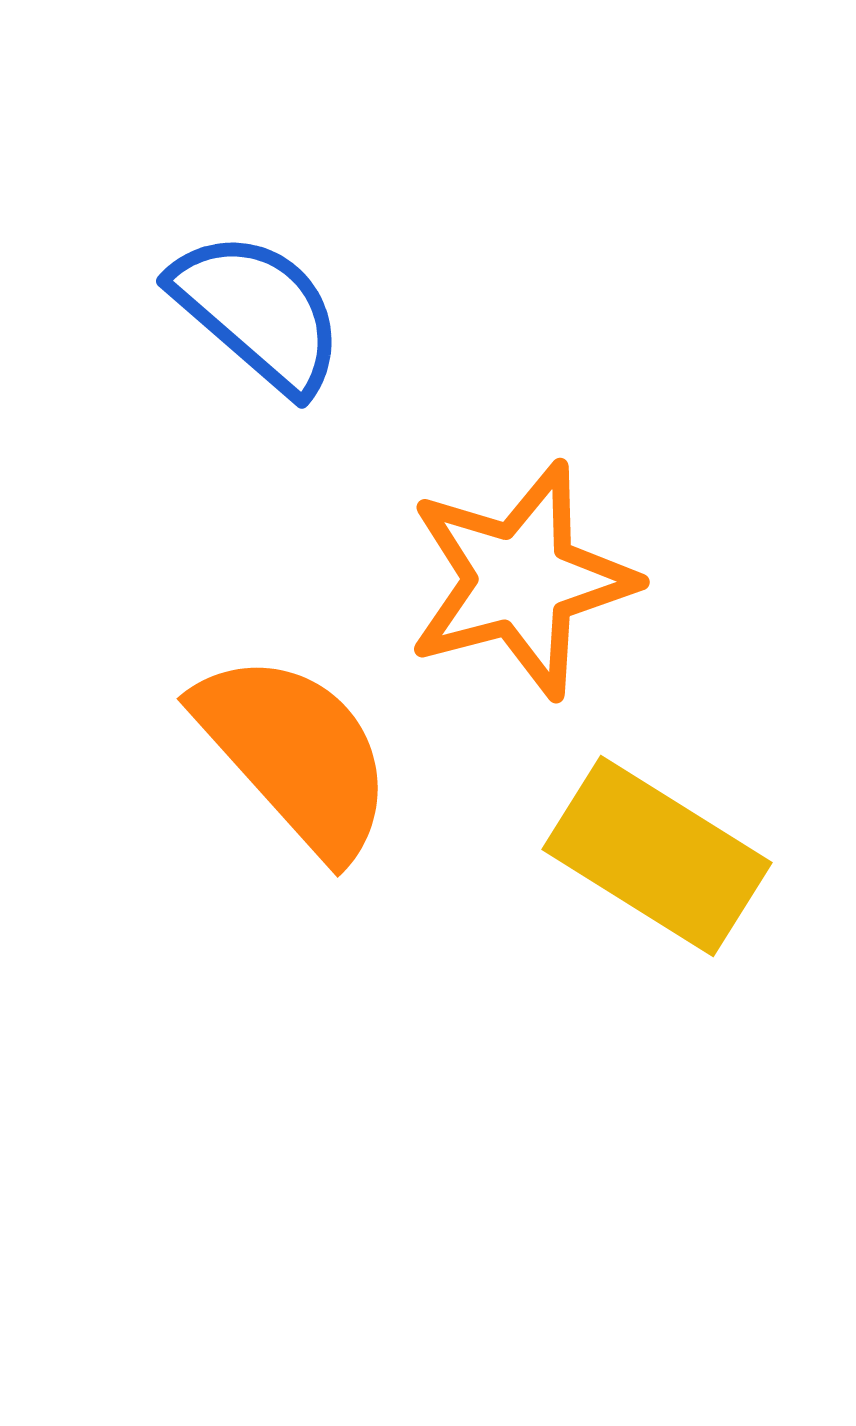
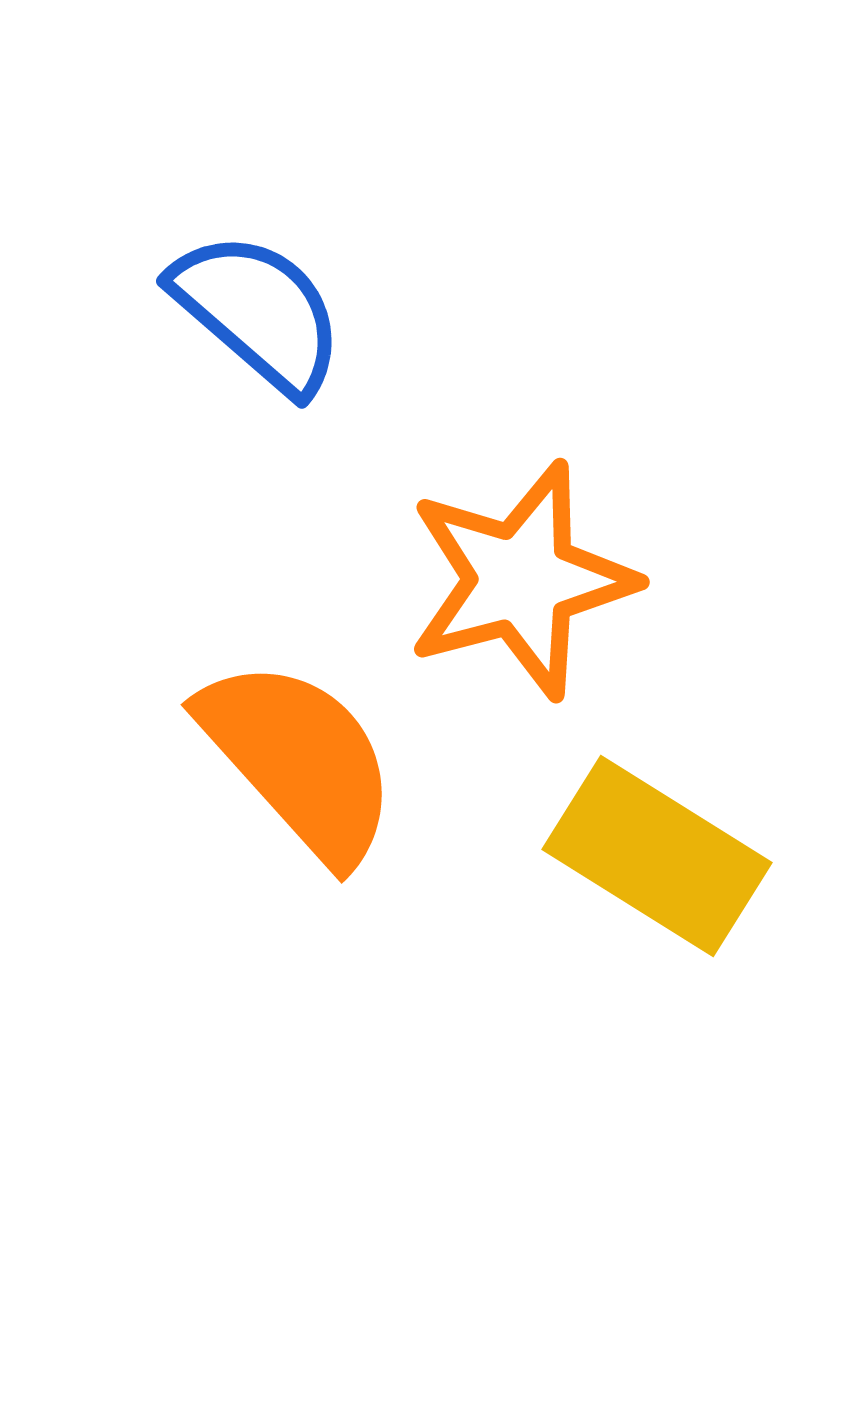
orange semicircle: moved 4 px right, 6 px down
